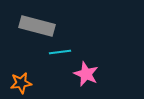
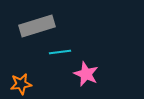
gray rectangle: rotated 32 degrees counterclockwise
orange star: moved 1 px down
